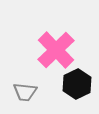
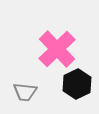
pink cross: moved 1 px right, 1 px up
